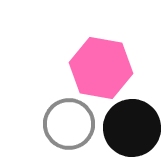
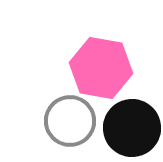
gray circle: moved 1 px right, 3 px up
